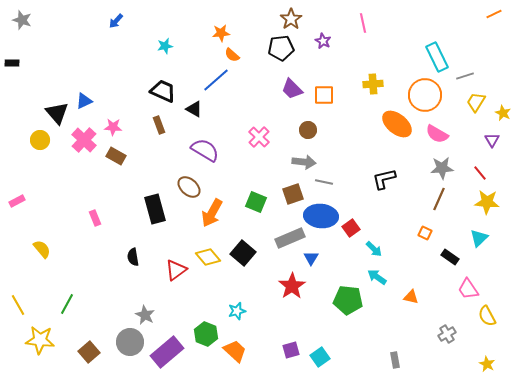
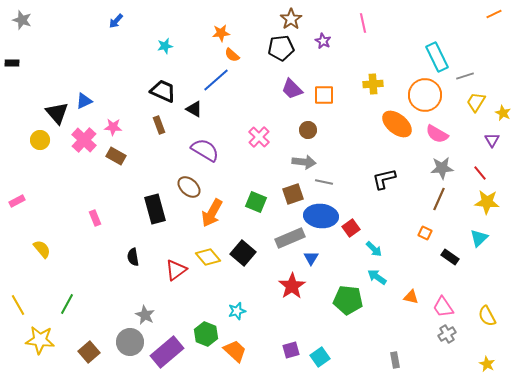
pink trapezoid at (468, 289): moved 25 px left, 18 px down
